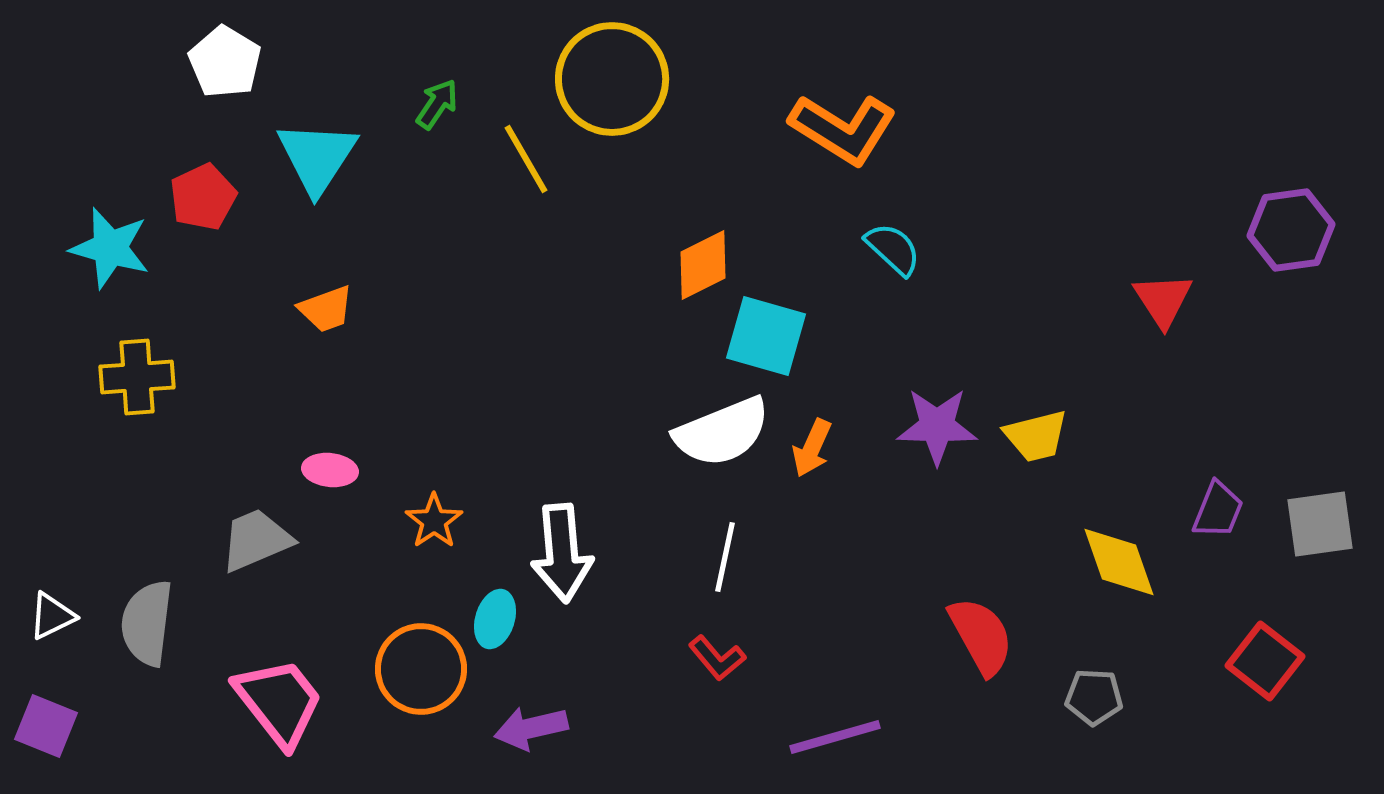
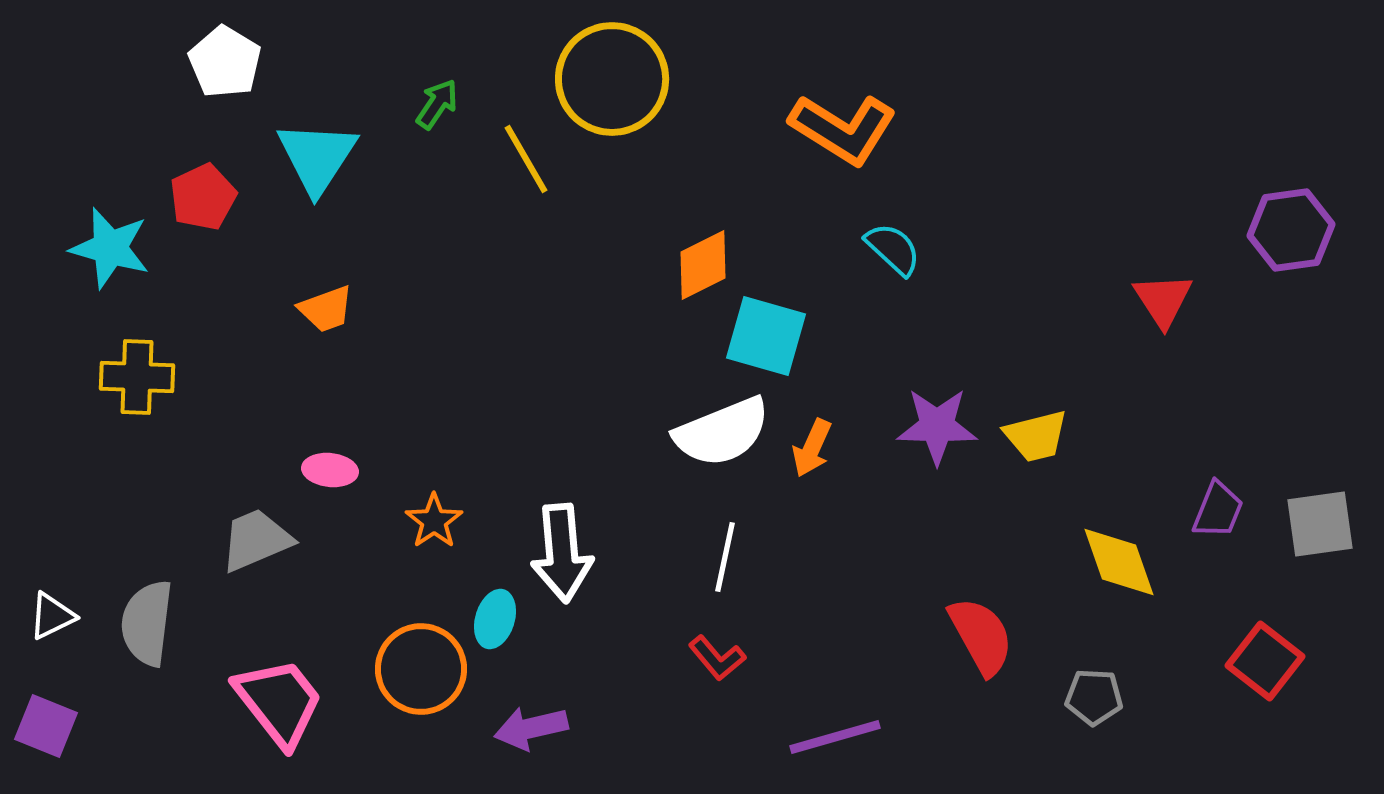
yellow cross: rotated 6 degrees clockwise
